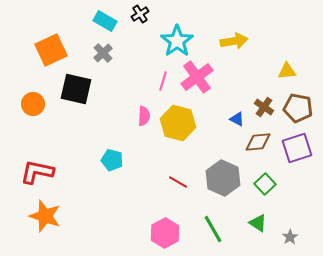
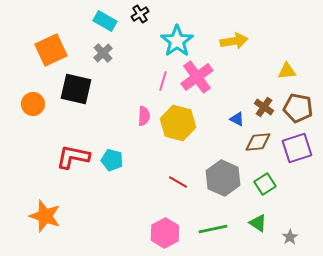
red L-shape: moved 36 px right, 15 px up
green square: rotated 10 degrees clockwise
green line: rotated 72 degrees counterclockwise
